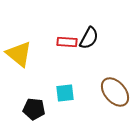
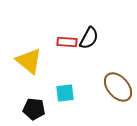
yellow triangle: moved 10 px right, 7 px down
brown ellipse: moved 3 px right, 5 px up
